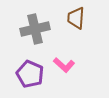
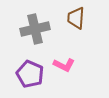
pink L-shape: rotated 15 degrees counterclockwise
